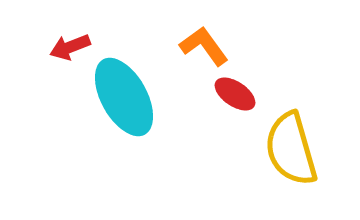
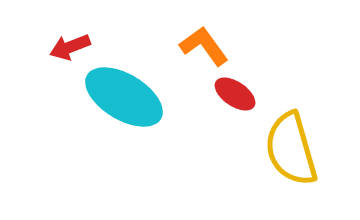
cyan ellipse: rotated 30 degrees counterclockwise
